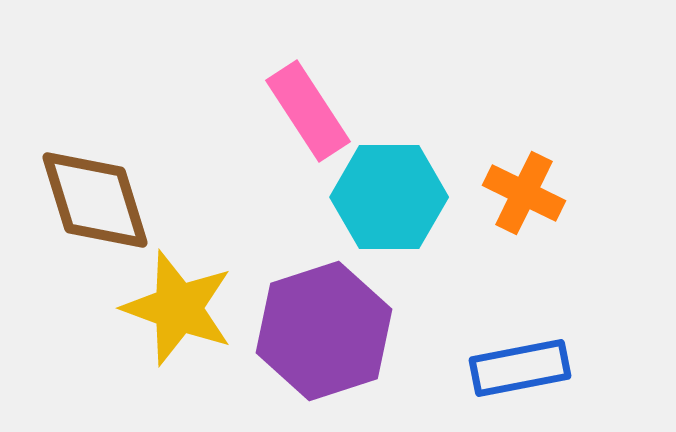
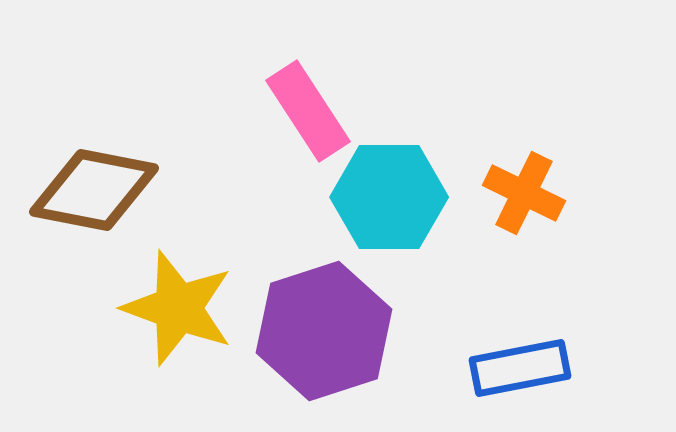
brown diamond: moved 1 px left, 10 px up; rotated 62 degrees counterclockwise
